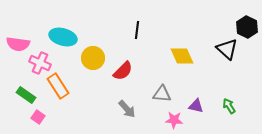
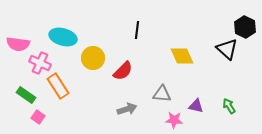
black hexagon: moved 2 px left
gray arrow: rotated 66 degrees counterclockwise
